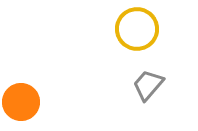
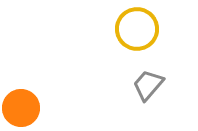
orange circle: moved 6 px down
